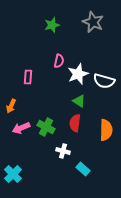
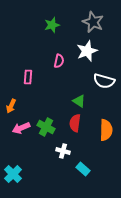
white star: moved 9 px right, 23 px up
